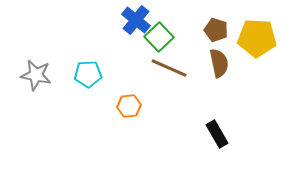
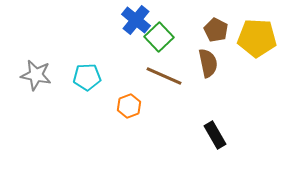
brown pentagon: rotated 10 degrees clockwise
brown semicircle: moved 11 px left
brown line: moved 5 px left, 8 px down
cyan pentagon: moved 1 px left, 3 px down
orange hexagon: rotated 15 degrees counterclockwise
black rectangle: moved 2 px left, 1 px down
